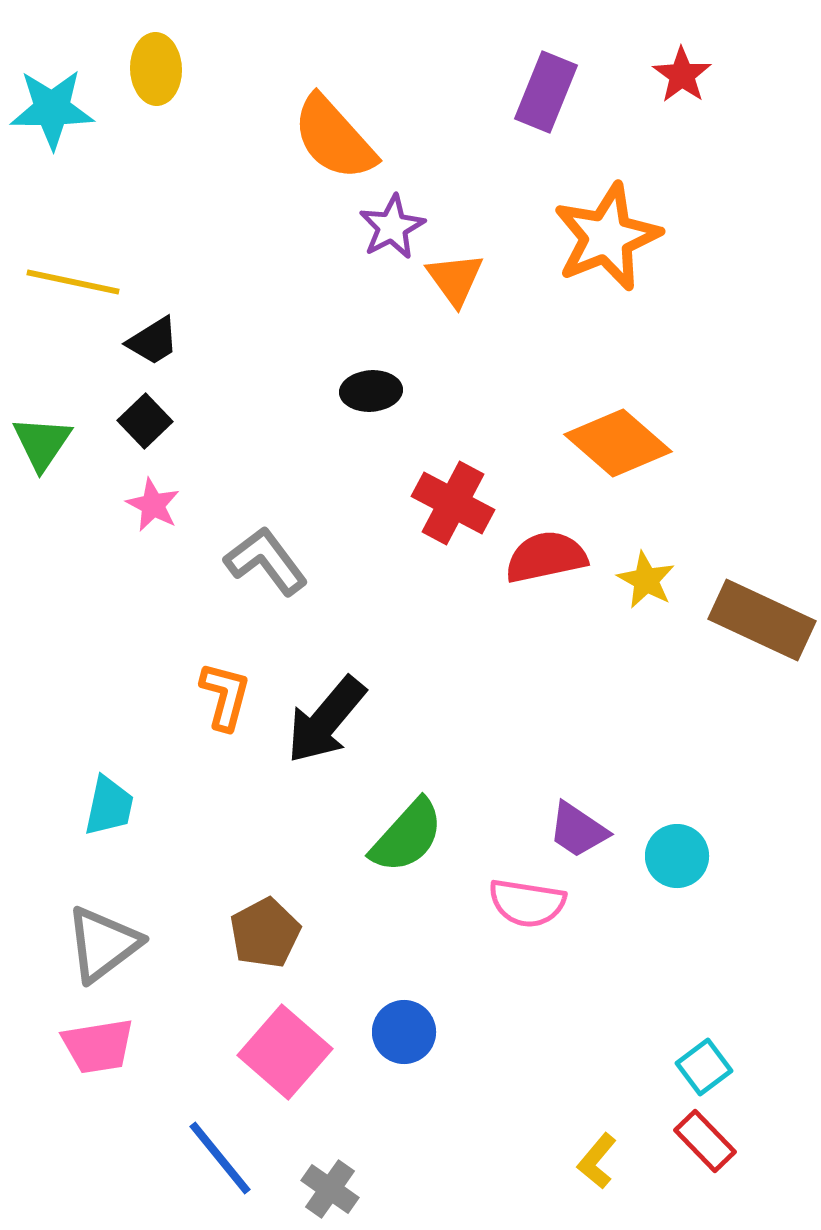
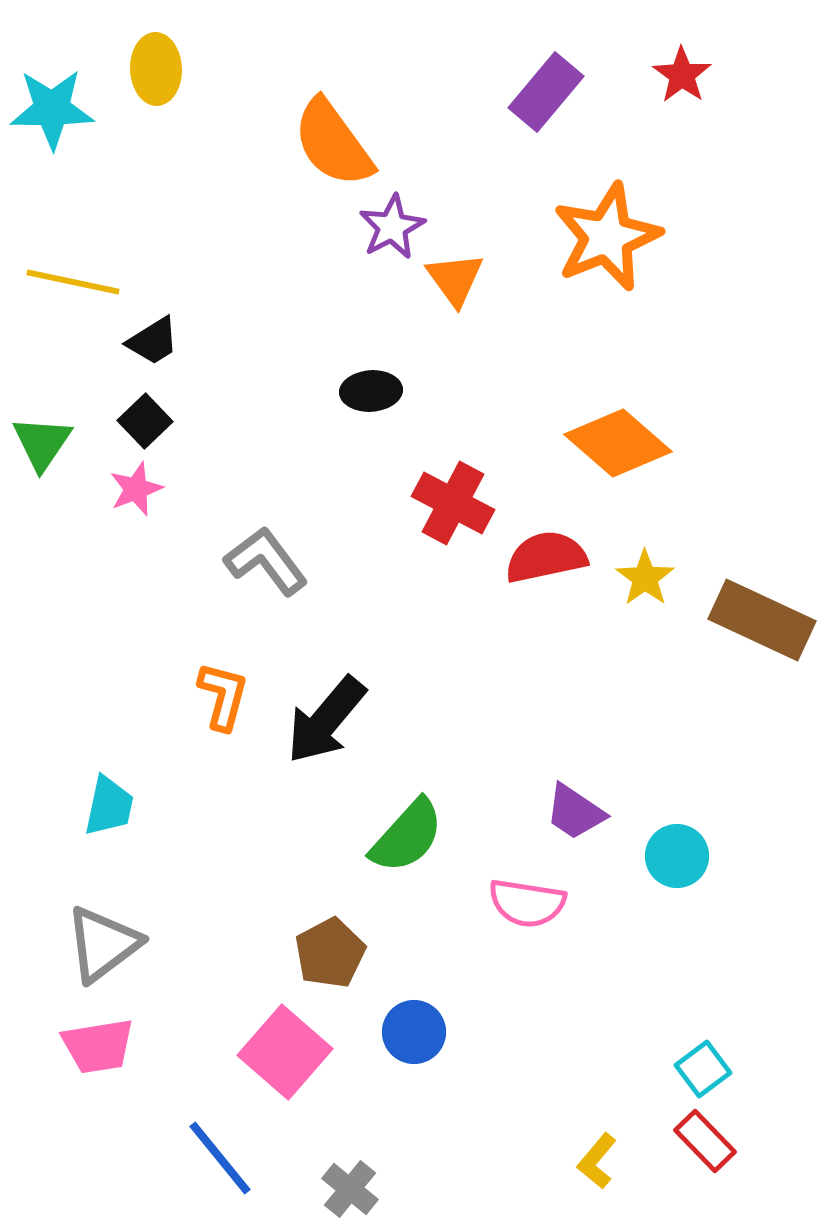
purple rectangle: rotated 18 degrees clockwise
orange semicircle: moved 1 px left, 5 px down; rotated 6 degrees clockwise
pink star: moved 17 px left, 16 px up; rotated 24 degrees clockwise
yellow star: moved 1 px left, 2 px up; rotated 8 degrees clockwise
orange L-shape: moved 2 px left
purple trapezoid: moved 3 px left, 18 px up
brown pentagon: moved 65 px right, 20 px down
blue circle: moved 10 px right
cyan square: moved 1 px left, 2 px down
gray cross: moved 20 px right; rotated 4 degrees clockwise
